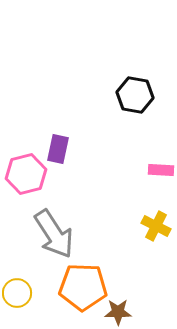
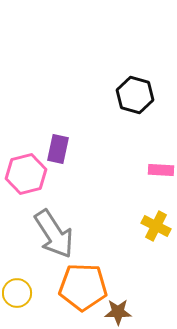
black hexagon: rotated 6 degrees clockwise
